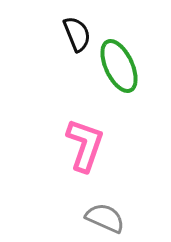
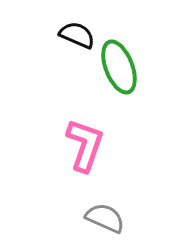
black semicircle: moved 1 px down; rotated 45 degrees counterclockwise
green ellipse: moved 1 px down; rotated 4 degrees clockwise
